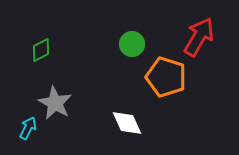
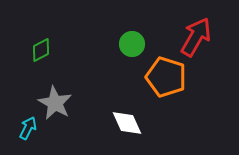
red arrow: moved 3 px left
